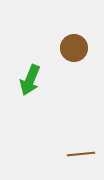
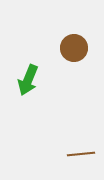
green arrow: moved 2 px left
